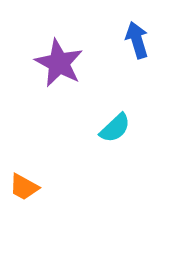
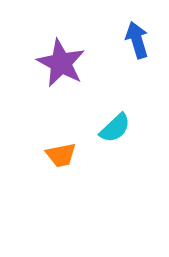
purple star: moved 2 px right
orange trapezoid: moved 37 px right, 32 px up; rotated 40 degrees counterclockwise
